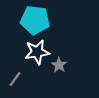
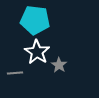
white star: rotated 30 degrees counterclockwise
gray line: moved 6 px up; rotated 49 degrees clockwise
